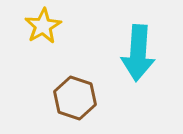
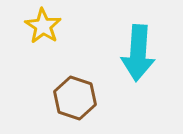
yellow star: rotated 9 degrees counterclockwise
